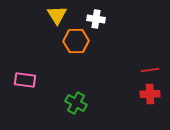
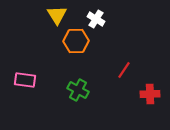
white cross: rotated 24 degrees clockwise
red line: moved 26 px left; rotated 48 degrees counterclockwise
green cross: moved 2 px right, 13 px up
